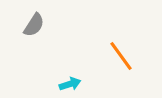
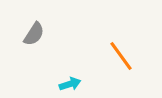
gray semicircle: moved 9 px down
